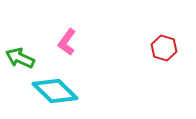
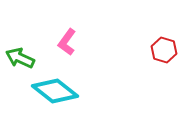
red hexagon: moved 2 px down
cyan diamond: rotated 6 degrees counterclockwise
